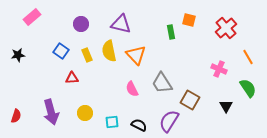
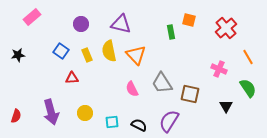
brown square: moved 6 px up; rotated 18 degrees counterclockwise
